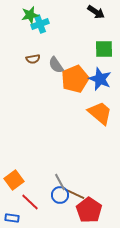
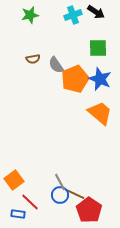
cyan cross: moved 33 px right, 9 px up
green square: moved 6 px left, 1 px up
blue rectangle: moved 6 px right, 4 px up
